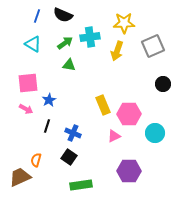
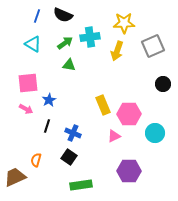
brown trapezoid: moved 5 px left
